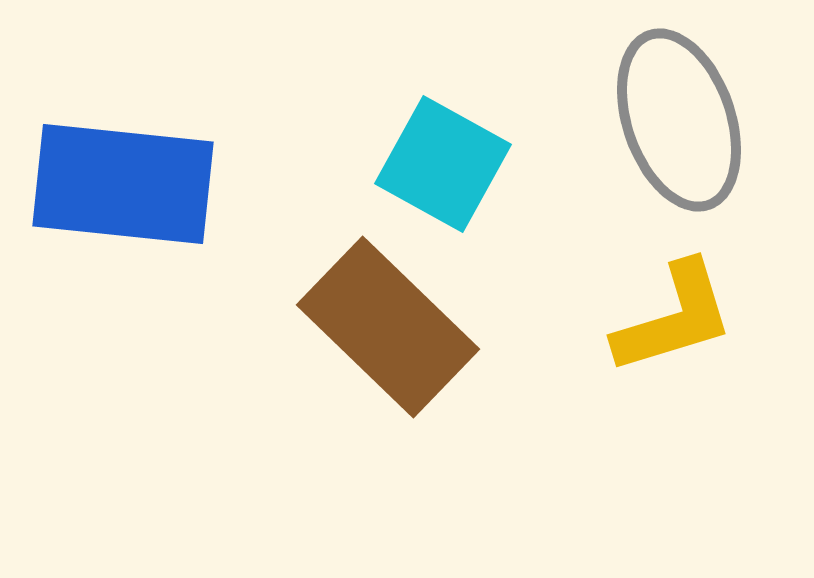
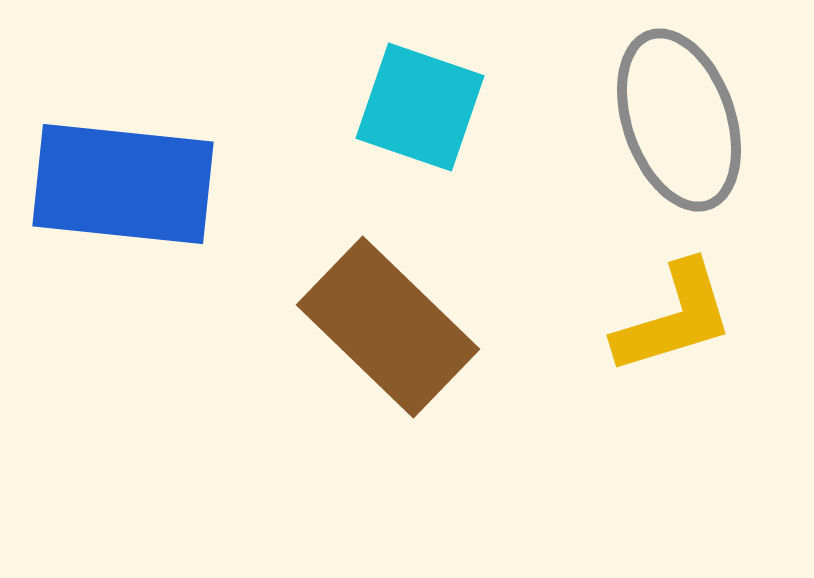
cyan square: moved 23 px left, 57 px up; rotated 10 degrees counterclockwise
